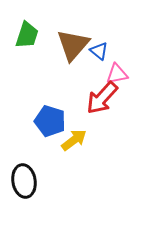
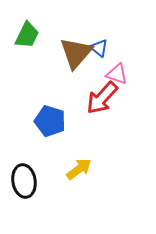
green trapezoid: rotated 8 degrees clockwise
brown triangle: moved 3 px right, 8 px down
blue triangle: moved 3 px up
pink triangle: rotated 30 degrees clockwise
yellow arrow: moved 5 px right, 29 px down
